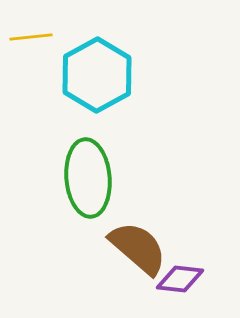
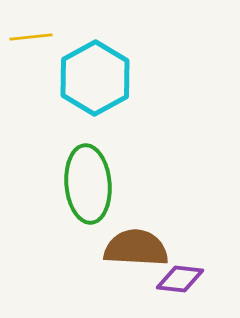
cyan hexagon: moved 2 px left, 3 px down
green ellipse: moved 6 px down
brown semicircle: moved 2 px left; rotated 38 degrees counterclockwise
